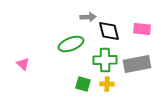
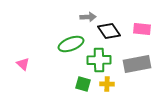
black diamond: rotated 20 degrees counterclockwise
green cross: moved 6 px left
